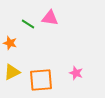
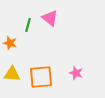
pink triangle: rotated 30 degrees clockwise
green line: moved 1 px down; rotated 72 degrees clockwise
yellow triangle: moved 2 px down; rotated 30 degrees clockwise
orange square: moved 3 px up
